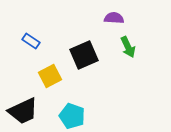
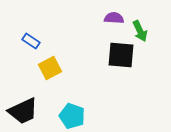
green arrow: moved 12 px right, 16 px up
black square: moved 37 px right; rotated 28 degrees clockwise
yellow square: moved 8 px up
